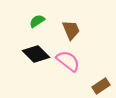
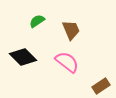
black diamond: moved 13 px left, 3 px down
pink semicircle: moved 1 px left, 1 px down
